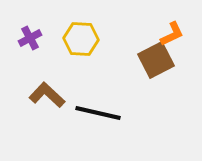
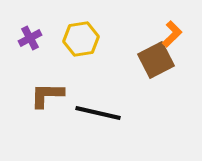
orange L-shape: rotated 20 degrees counterclockwise
yellow hexagon: rotated 12 degrees counterclockwise
brown L-shape: rotated 42 degrees counterclockwise
